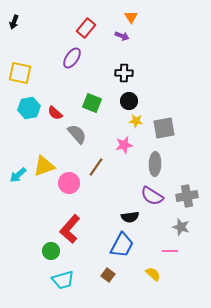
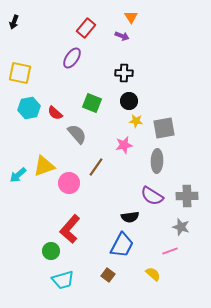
gray ellipse: moved 2 px right, 3 px up
gray cross: rotated 10 degrees clockwise
pink line: rotated 21 degrees counterclockwise
